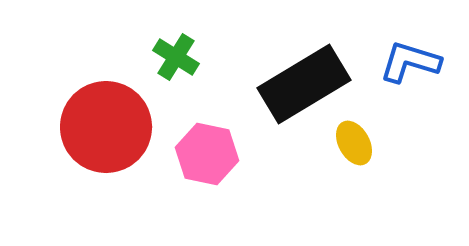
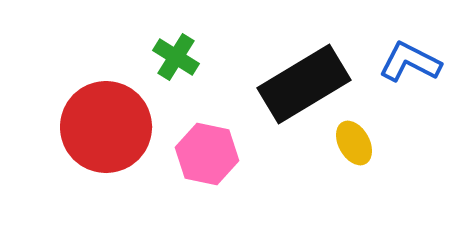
blue L-shape: rotated 10 degrees clockwise
